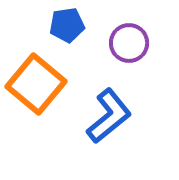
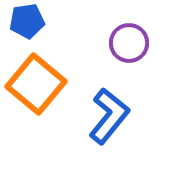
blue pentagon: moved 40 px left, 4 px up
blue L-shape: rotated 12 degrees counterclockwise
